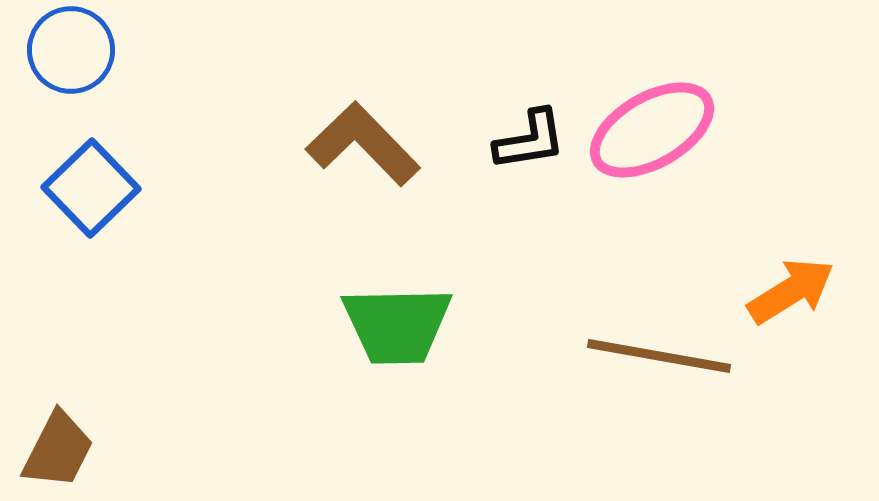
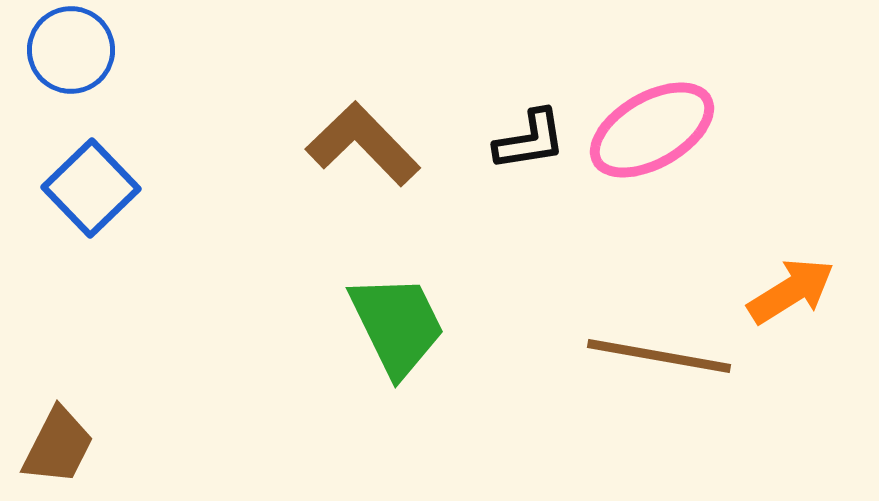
green trapezoid: rotated 115 degrees counterclockwise
brown trapezoid: moved 4 px up
